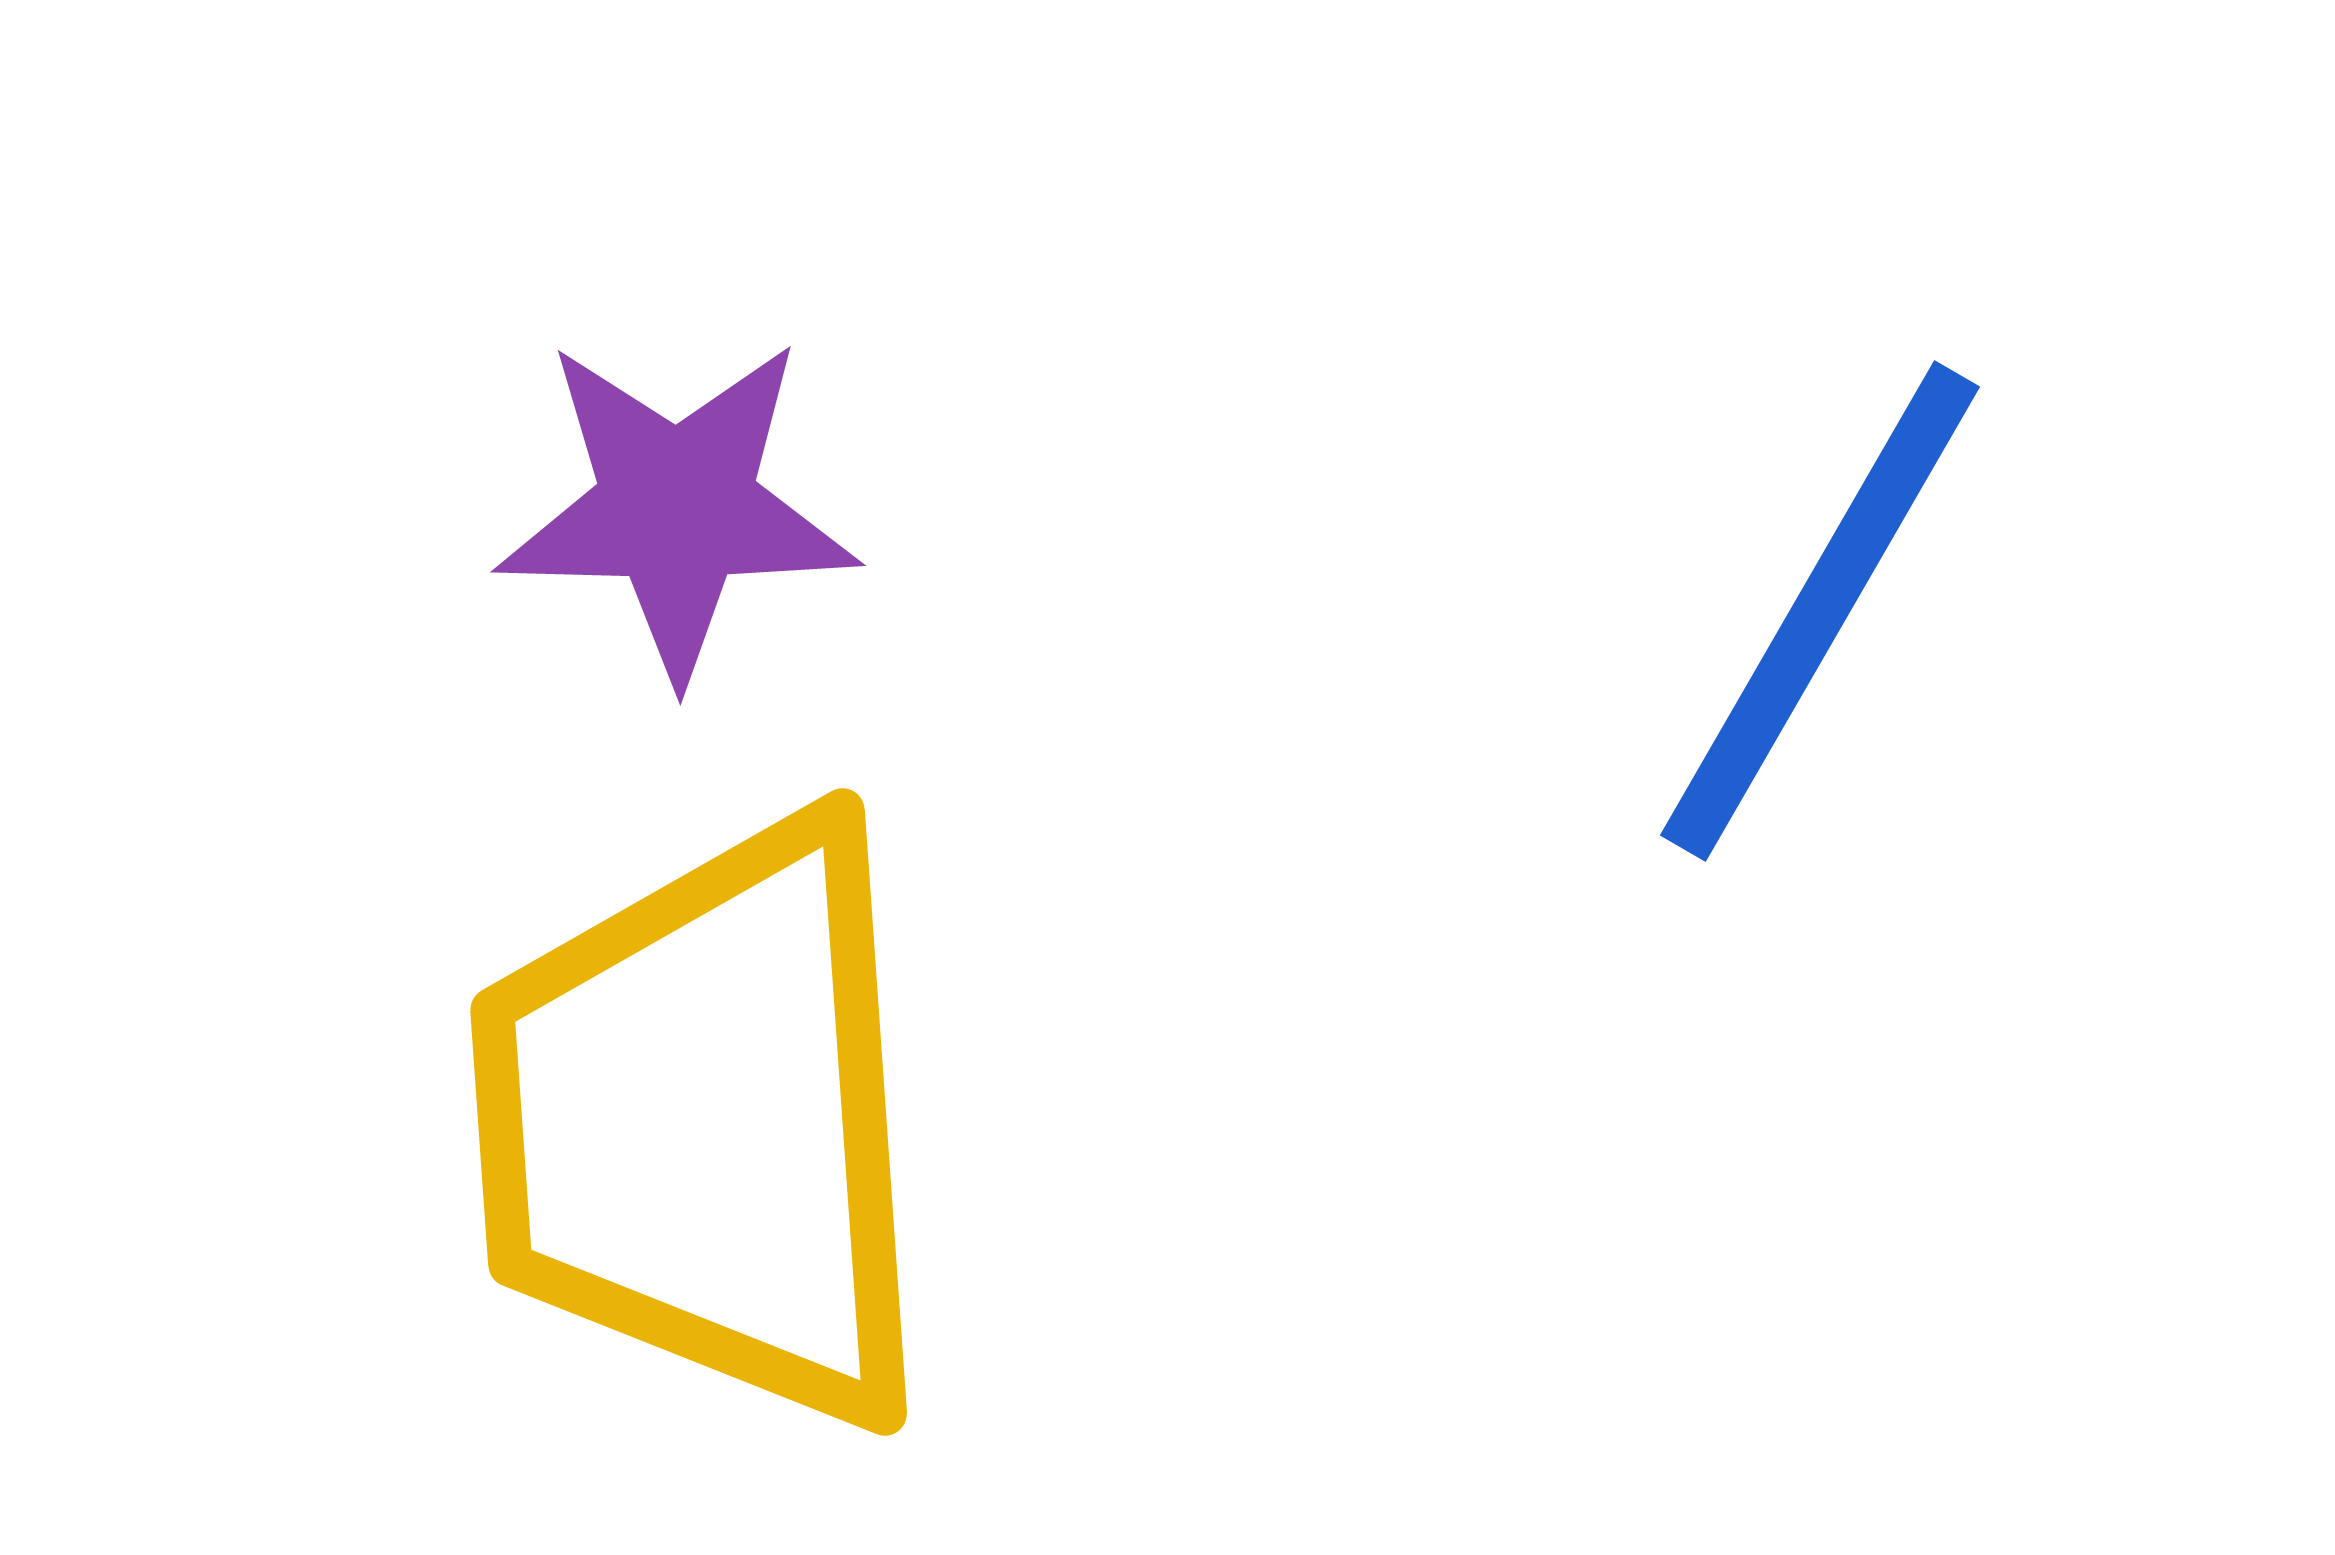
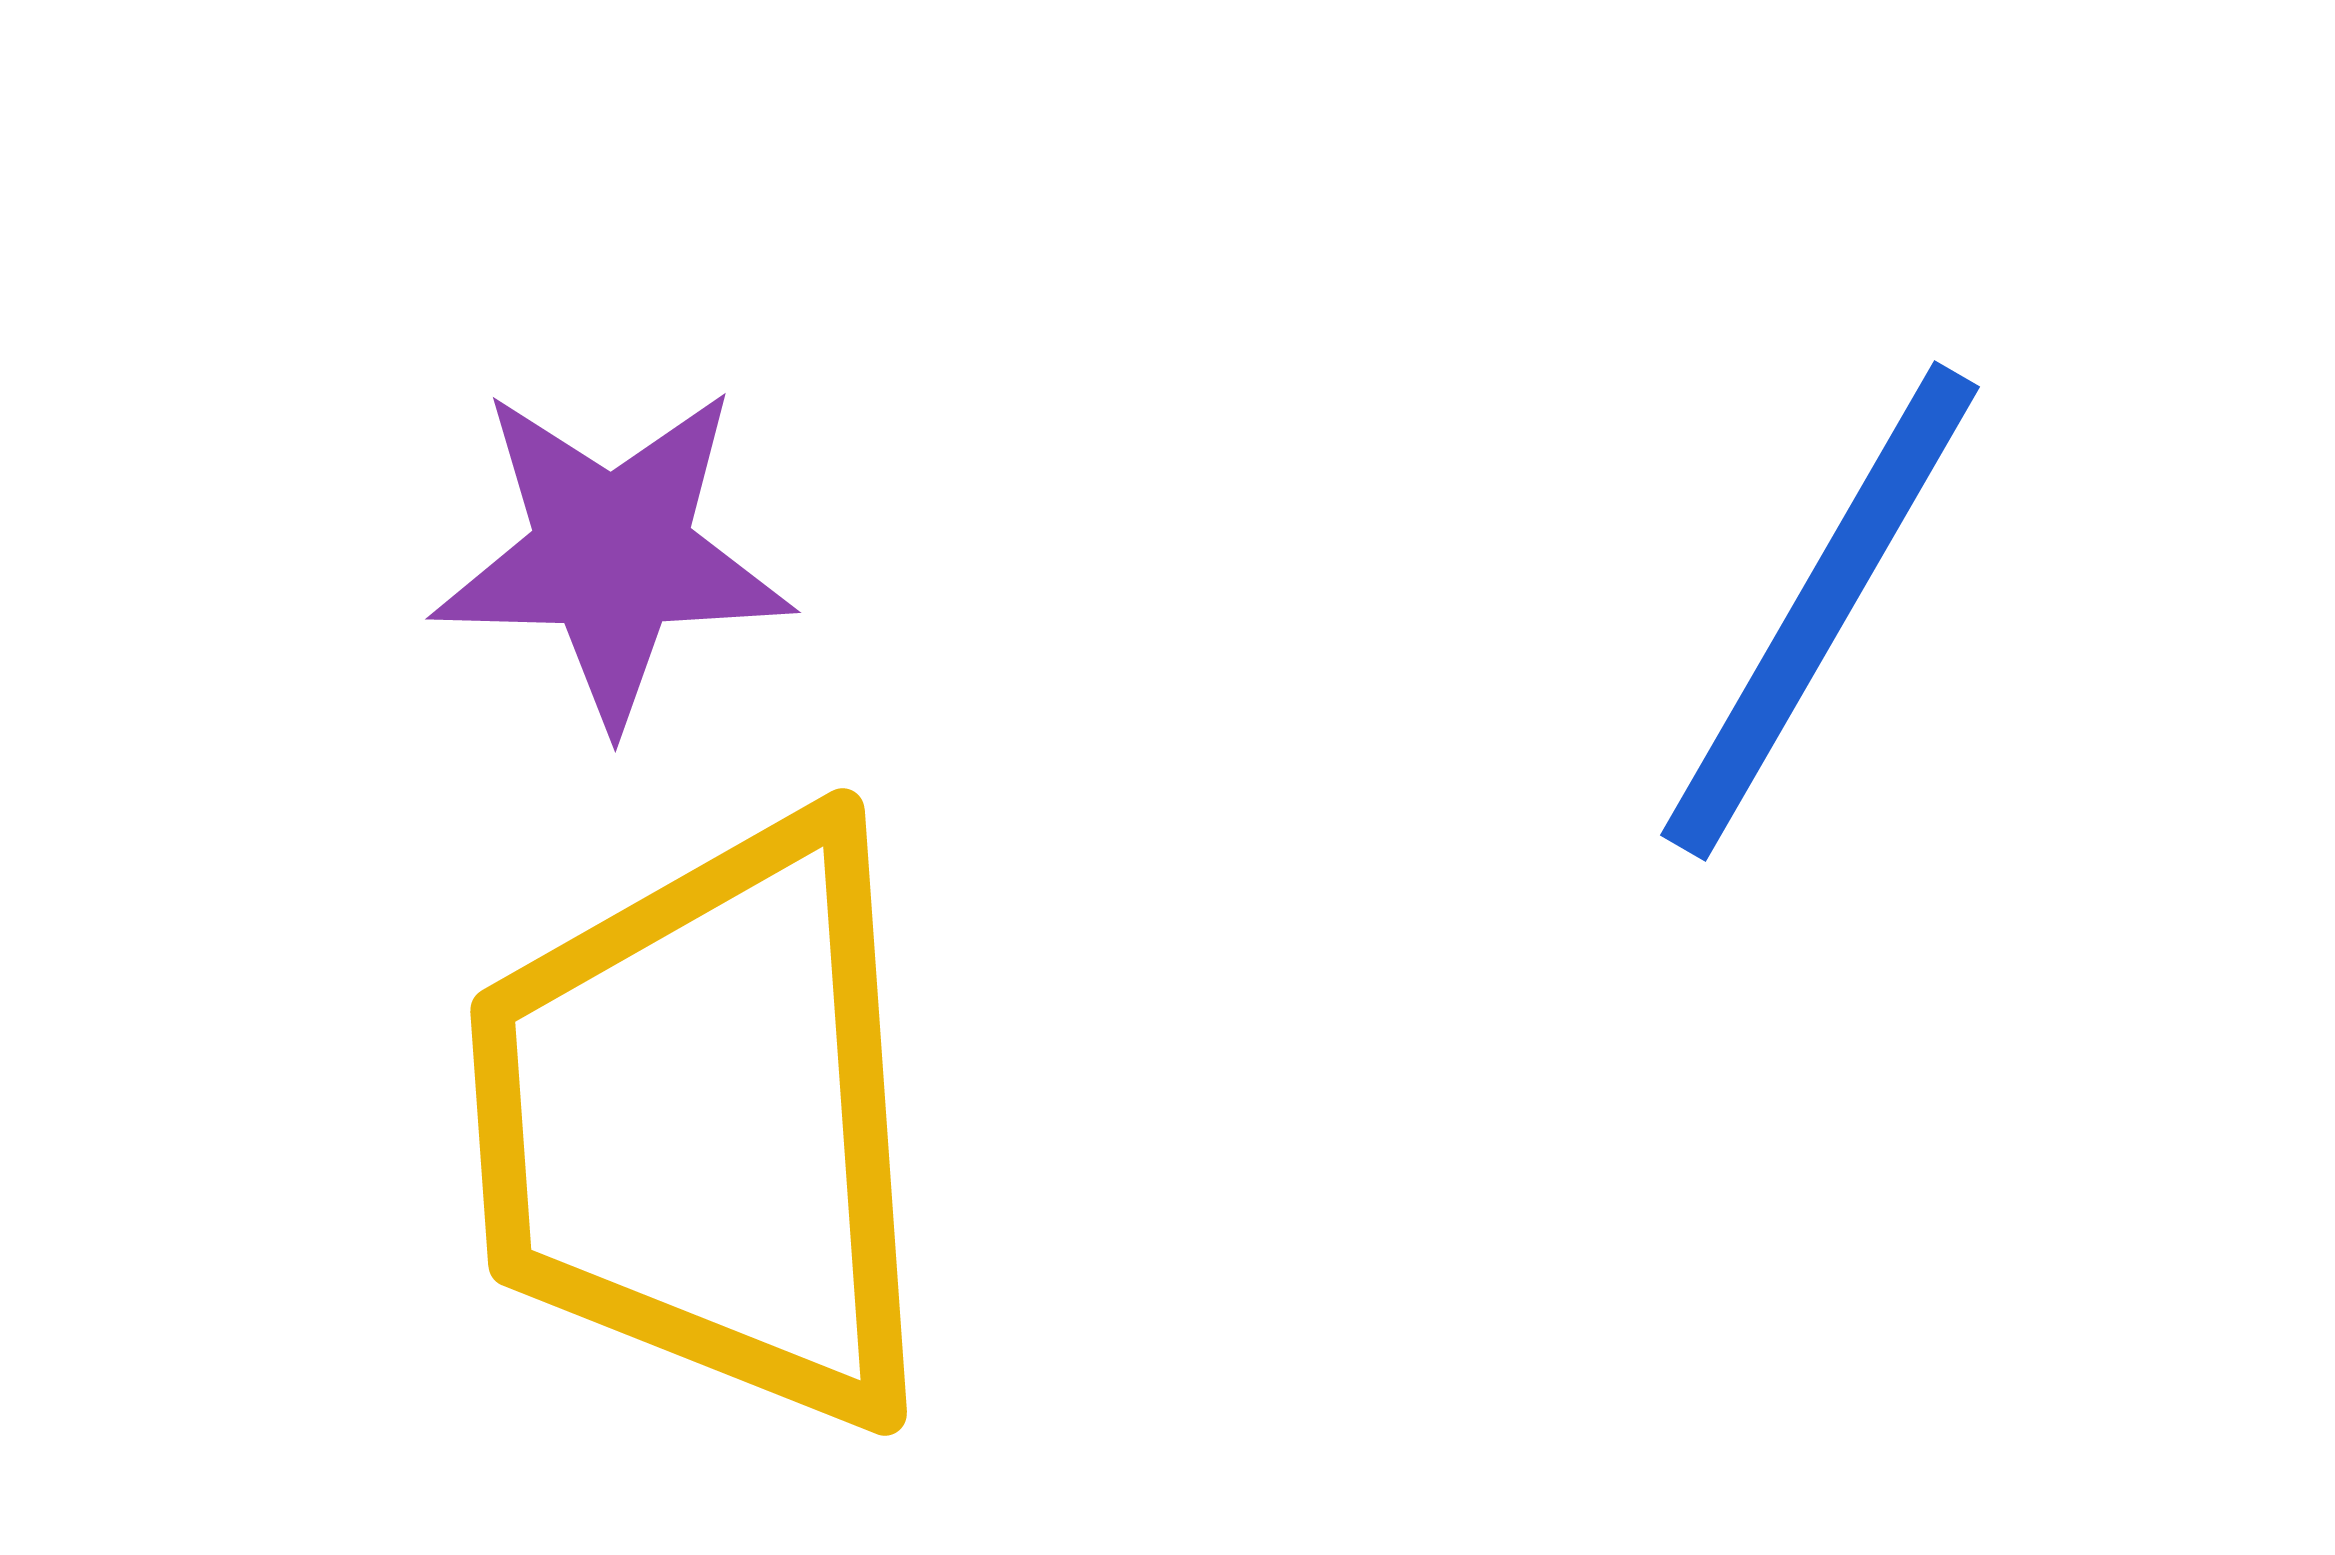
purple star: moved 65 px left, 47 px down
